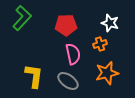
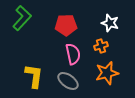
orange cross: moved 1 px right, 2 px down
